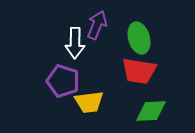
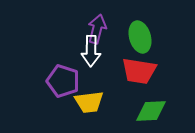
purple arrow: moved 4 px down; rotated 8 degrees counterclockwise
green ellipse: moved 1 px right, 1 px up
white arrow: moved 16 px right, 8 px down
